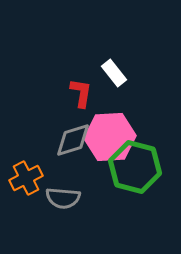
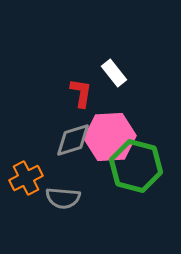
green hexagon: moved 1 px right, 1 px up
